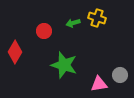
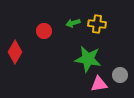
yellow cross: moved 6 px down; rotated 12 degrees counterclockwise
green star: moved 24 px right, 6 px up; rotated 8 degrees counterclockwise
